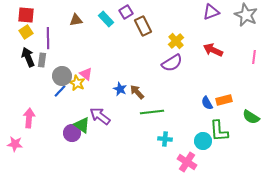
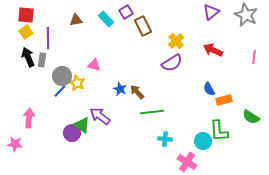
purple triangle: rotated 18 degrees counterclockwise
pink triangle: moved 8 px right, 9 px up; rotated 24 degrees counterclockwise
blue semicircle: moved 2 px right, 14 px up
